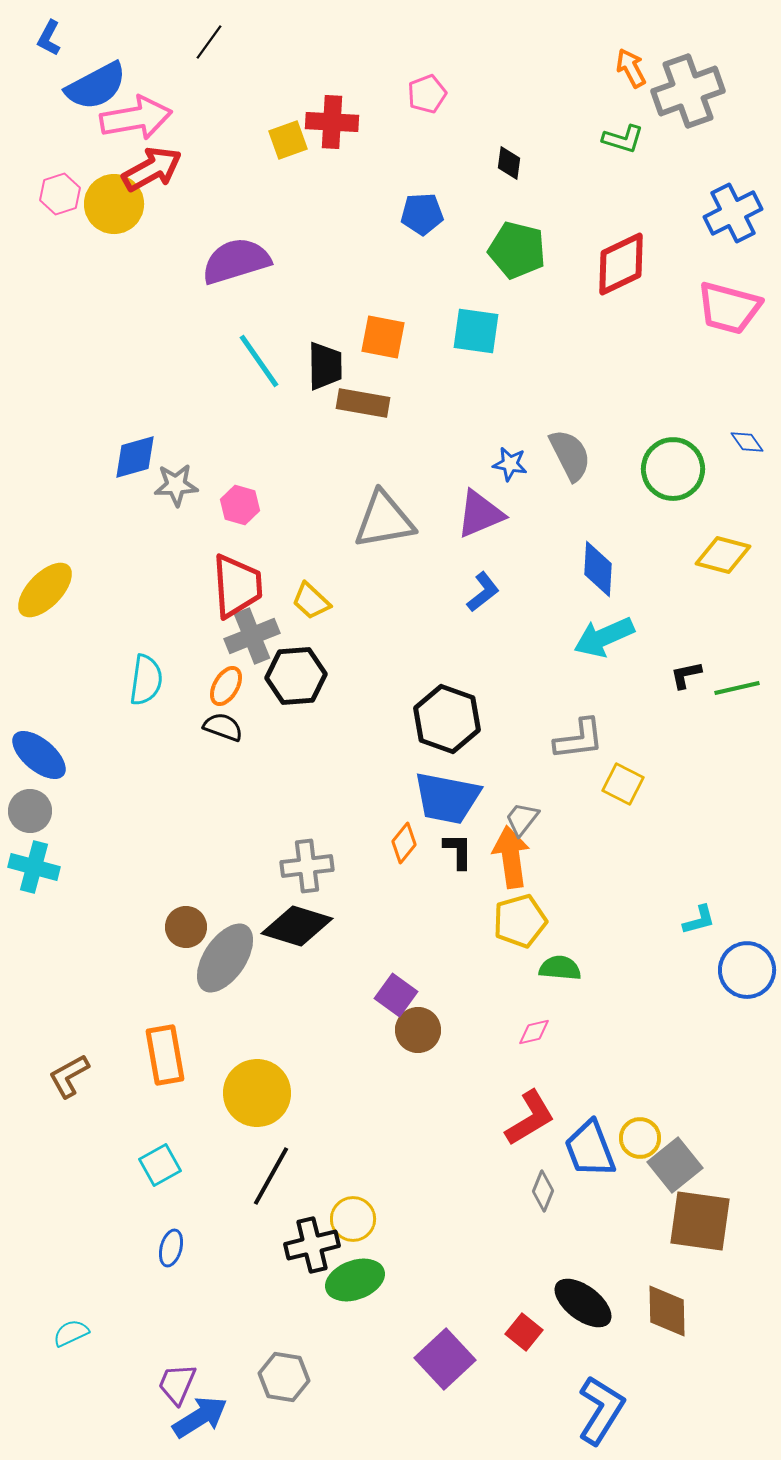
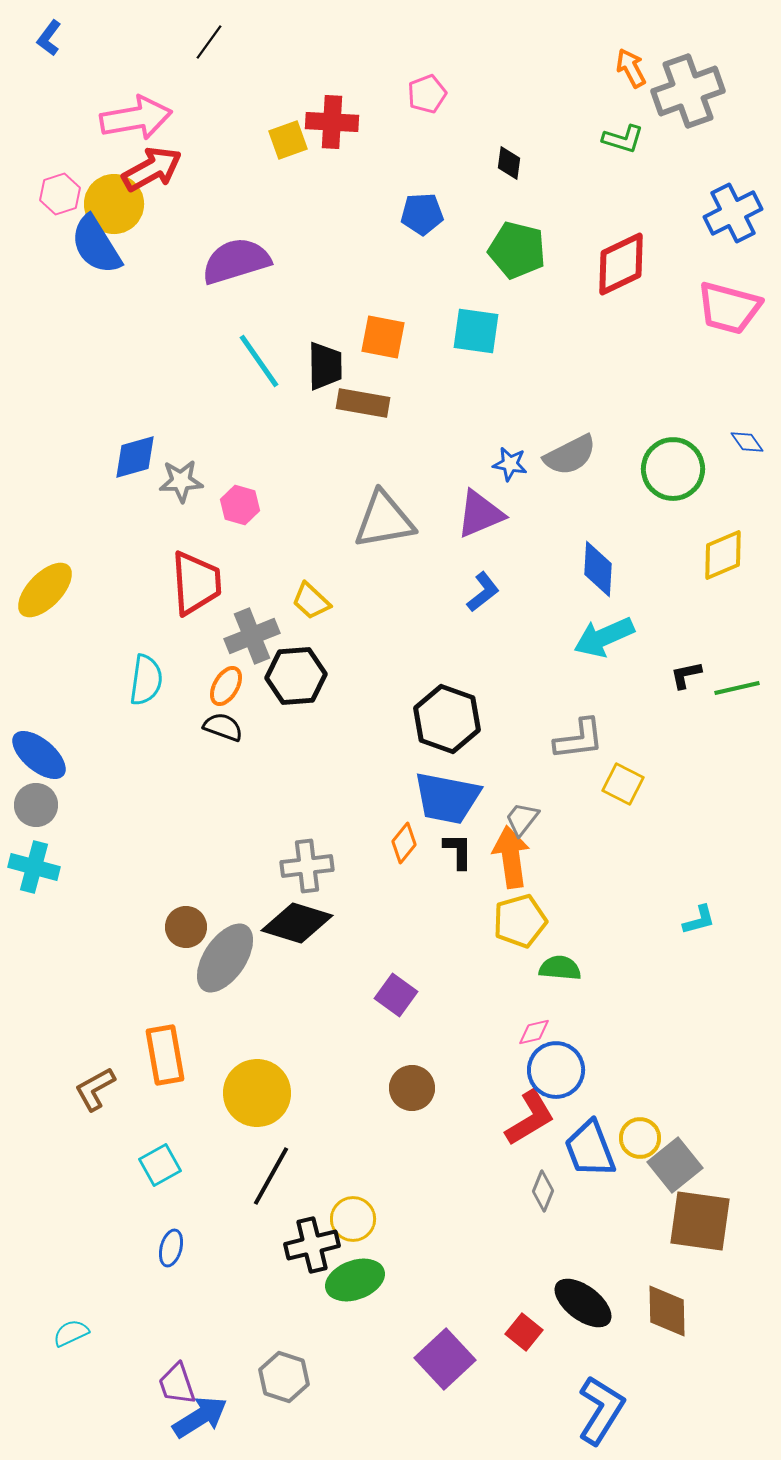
blue L-shape at (49, 38): rotated 9 degrees clockwise
blue semicircle at (96, 86): moved 159 px down; rotated 86 degrees clockwise
gray semicircle at (570, 455): rotated 90 degrees clockwise
gray star at (176, 485): moved 5 px right, 4 px up
yellow diamond at (723, 555): rotated 38 degrees counterclockwise
red trapezoid at (237, 586): moved 41 px left, 3 px up
gray circle at (30, 811): moved 6 px right, 6 px up
black diamond at (297, 926): moved 3 px up
blue circle at (747, 970): moved 191 px left, 100 px down
brown circle at (418, 1030): moved 6 px left, 58 px down
brown L-shape at (69, 1076): moved 26 px right, 13 px down
gray hexagon at (284, 1377): rotated 9 degrees clockwise
purple trapezoid at (177, 1384): rotated 42 degrees counterclockwise
